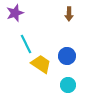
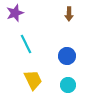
yellow trapezoid: moved 8 px left, 16 px down; rotated 30 degrees clockwise
